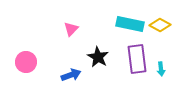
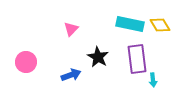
yellow diamond: rotated 30 degrees clockwise
cyan arrow: moved 8 px left, 11 px down
